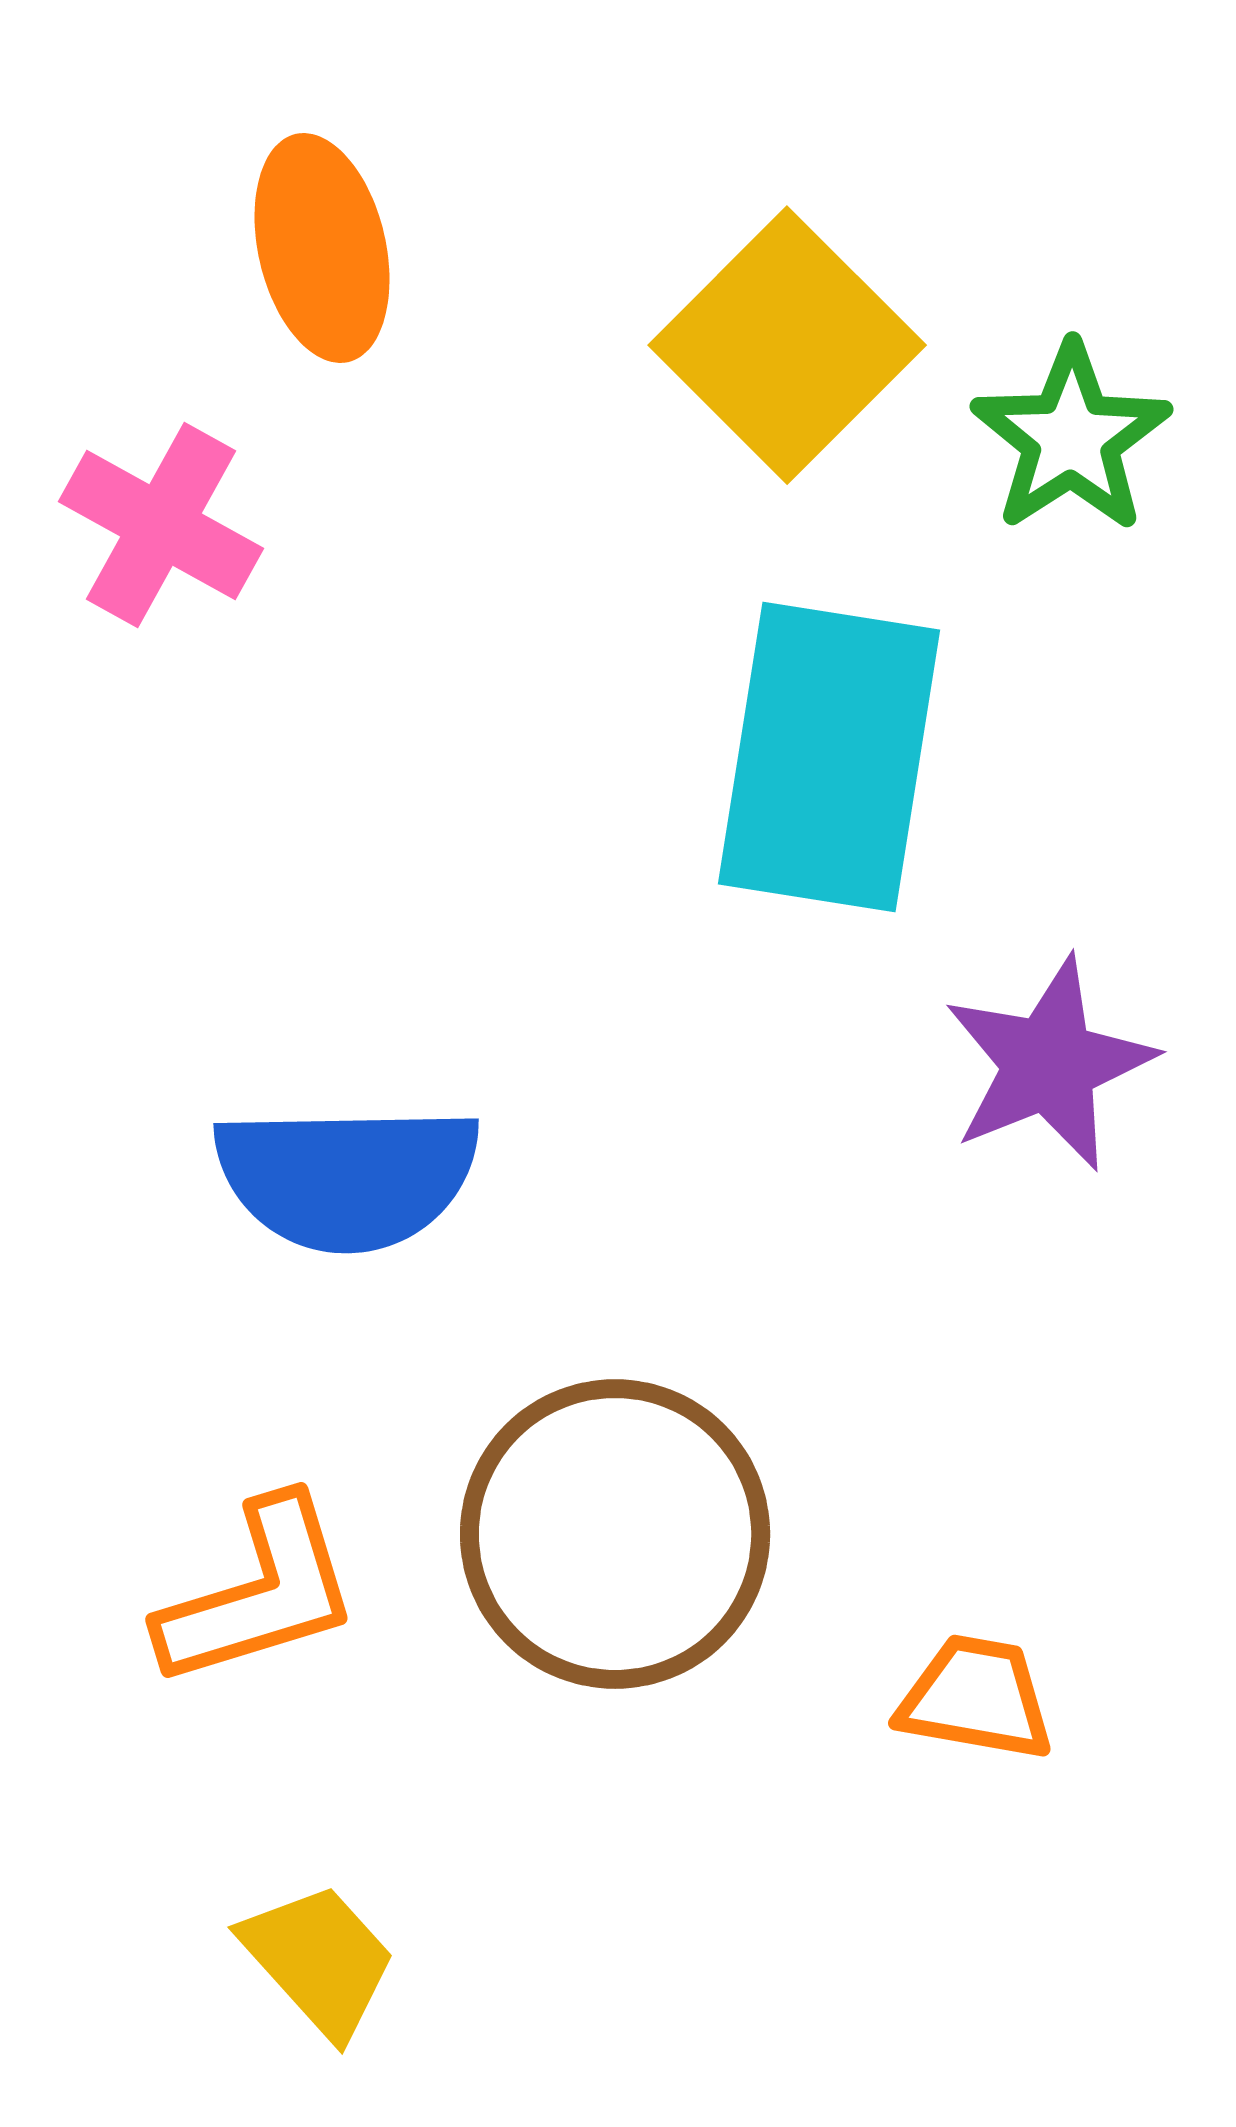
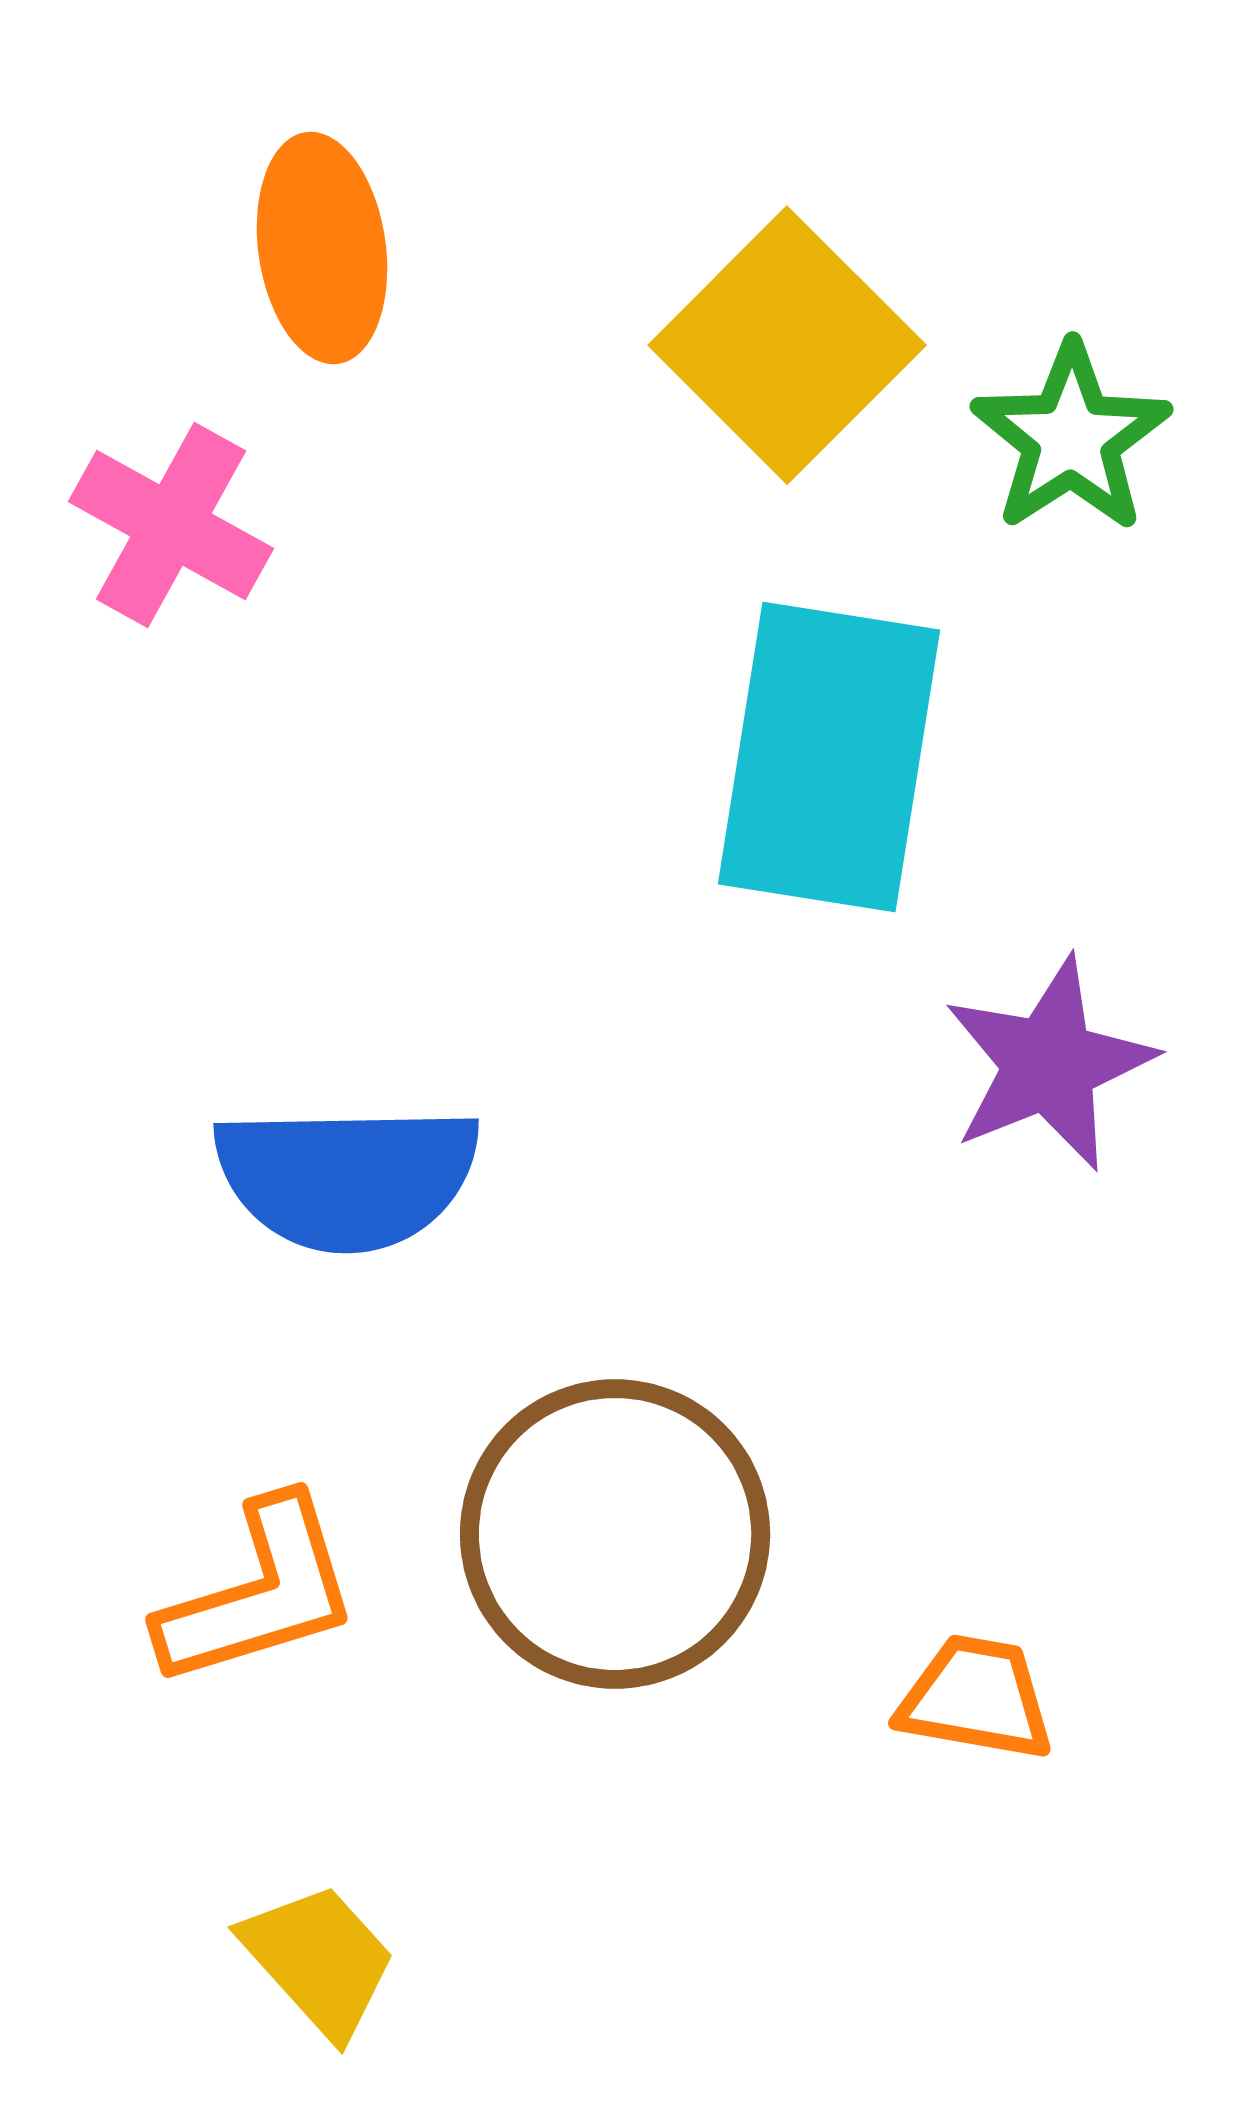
orange ellipse: rotated 5 degrees clockwise
pink cross: moved 10 px right
